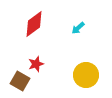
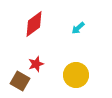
yellow circle: moved 10 px left
